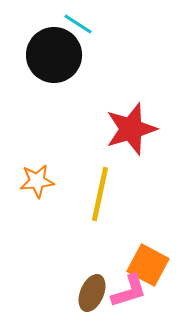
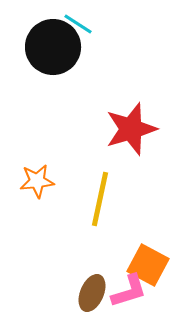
black circle: moved 1 px left, 8 px up
yellow line: moved 5 px down
